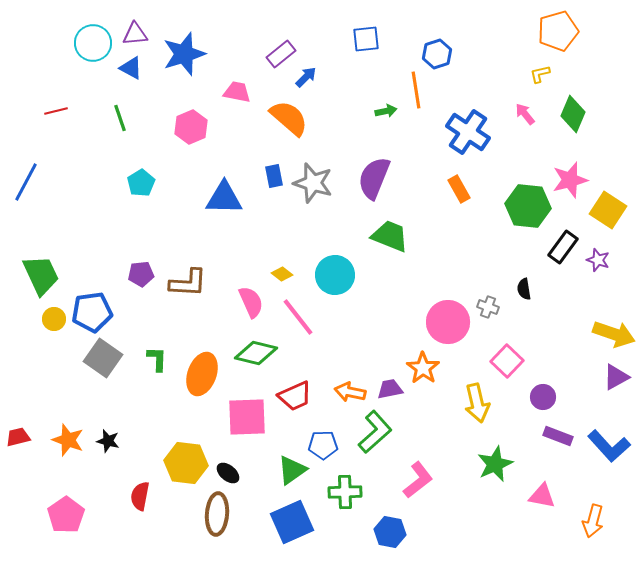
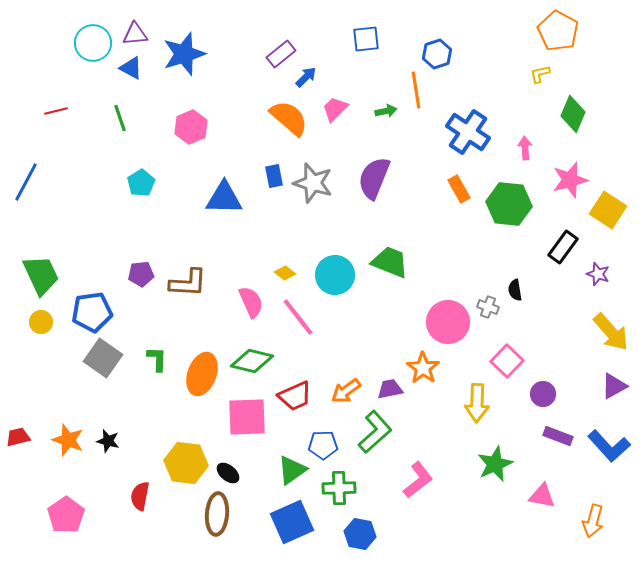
orange pentagon at (558, 31): rotated 27 degrees counterclockwise
pink trapezoid at (237, 92): moved 98 px right, 17 px down; rotated 56 degrees counterclockwise
pink arrow at (525, 114): moved 34 px down; rotated 35 degrees clockwise
green hexagon at (528, 206): moved 19 px left, 2 px up
green trapezoid at (390, 236): moved 26 px down
purple star at (598, 260): moved 14 px down
yellow diamond at (282, 274): moved 3 px right, 1 px up
black semicircle at (524, 289): moved 9 px left, 1 px down
yellow circle at (54, 319): moved 13 px left, 3 px down
yellow arrow at (614, 334): moved 3 px left, 2 px up; rotated 30 degrees clockwise
green diamond at (256, 353): moved 4 px left, 8 px down
purple triangle at (616, 377): moved 2 px left, 9 px down
orange arrow at (350, 392): moved 4 px left, 1 px up; rotated 48 degrees counterclockwise
purple circle at (543, 397): moved 3 px up
yellow arrow at (477, 403): rotated 15 degrees clockwise
green cross at (345, 492): moved 6 px left, 4 px up
blue hexagon at (390, 532): moved 30 px left, 2 px down
